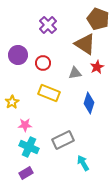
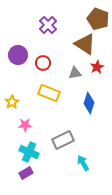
cyan cross: moved 5 px down
